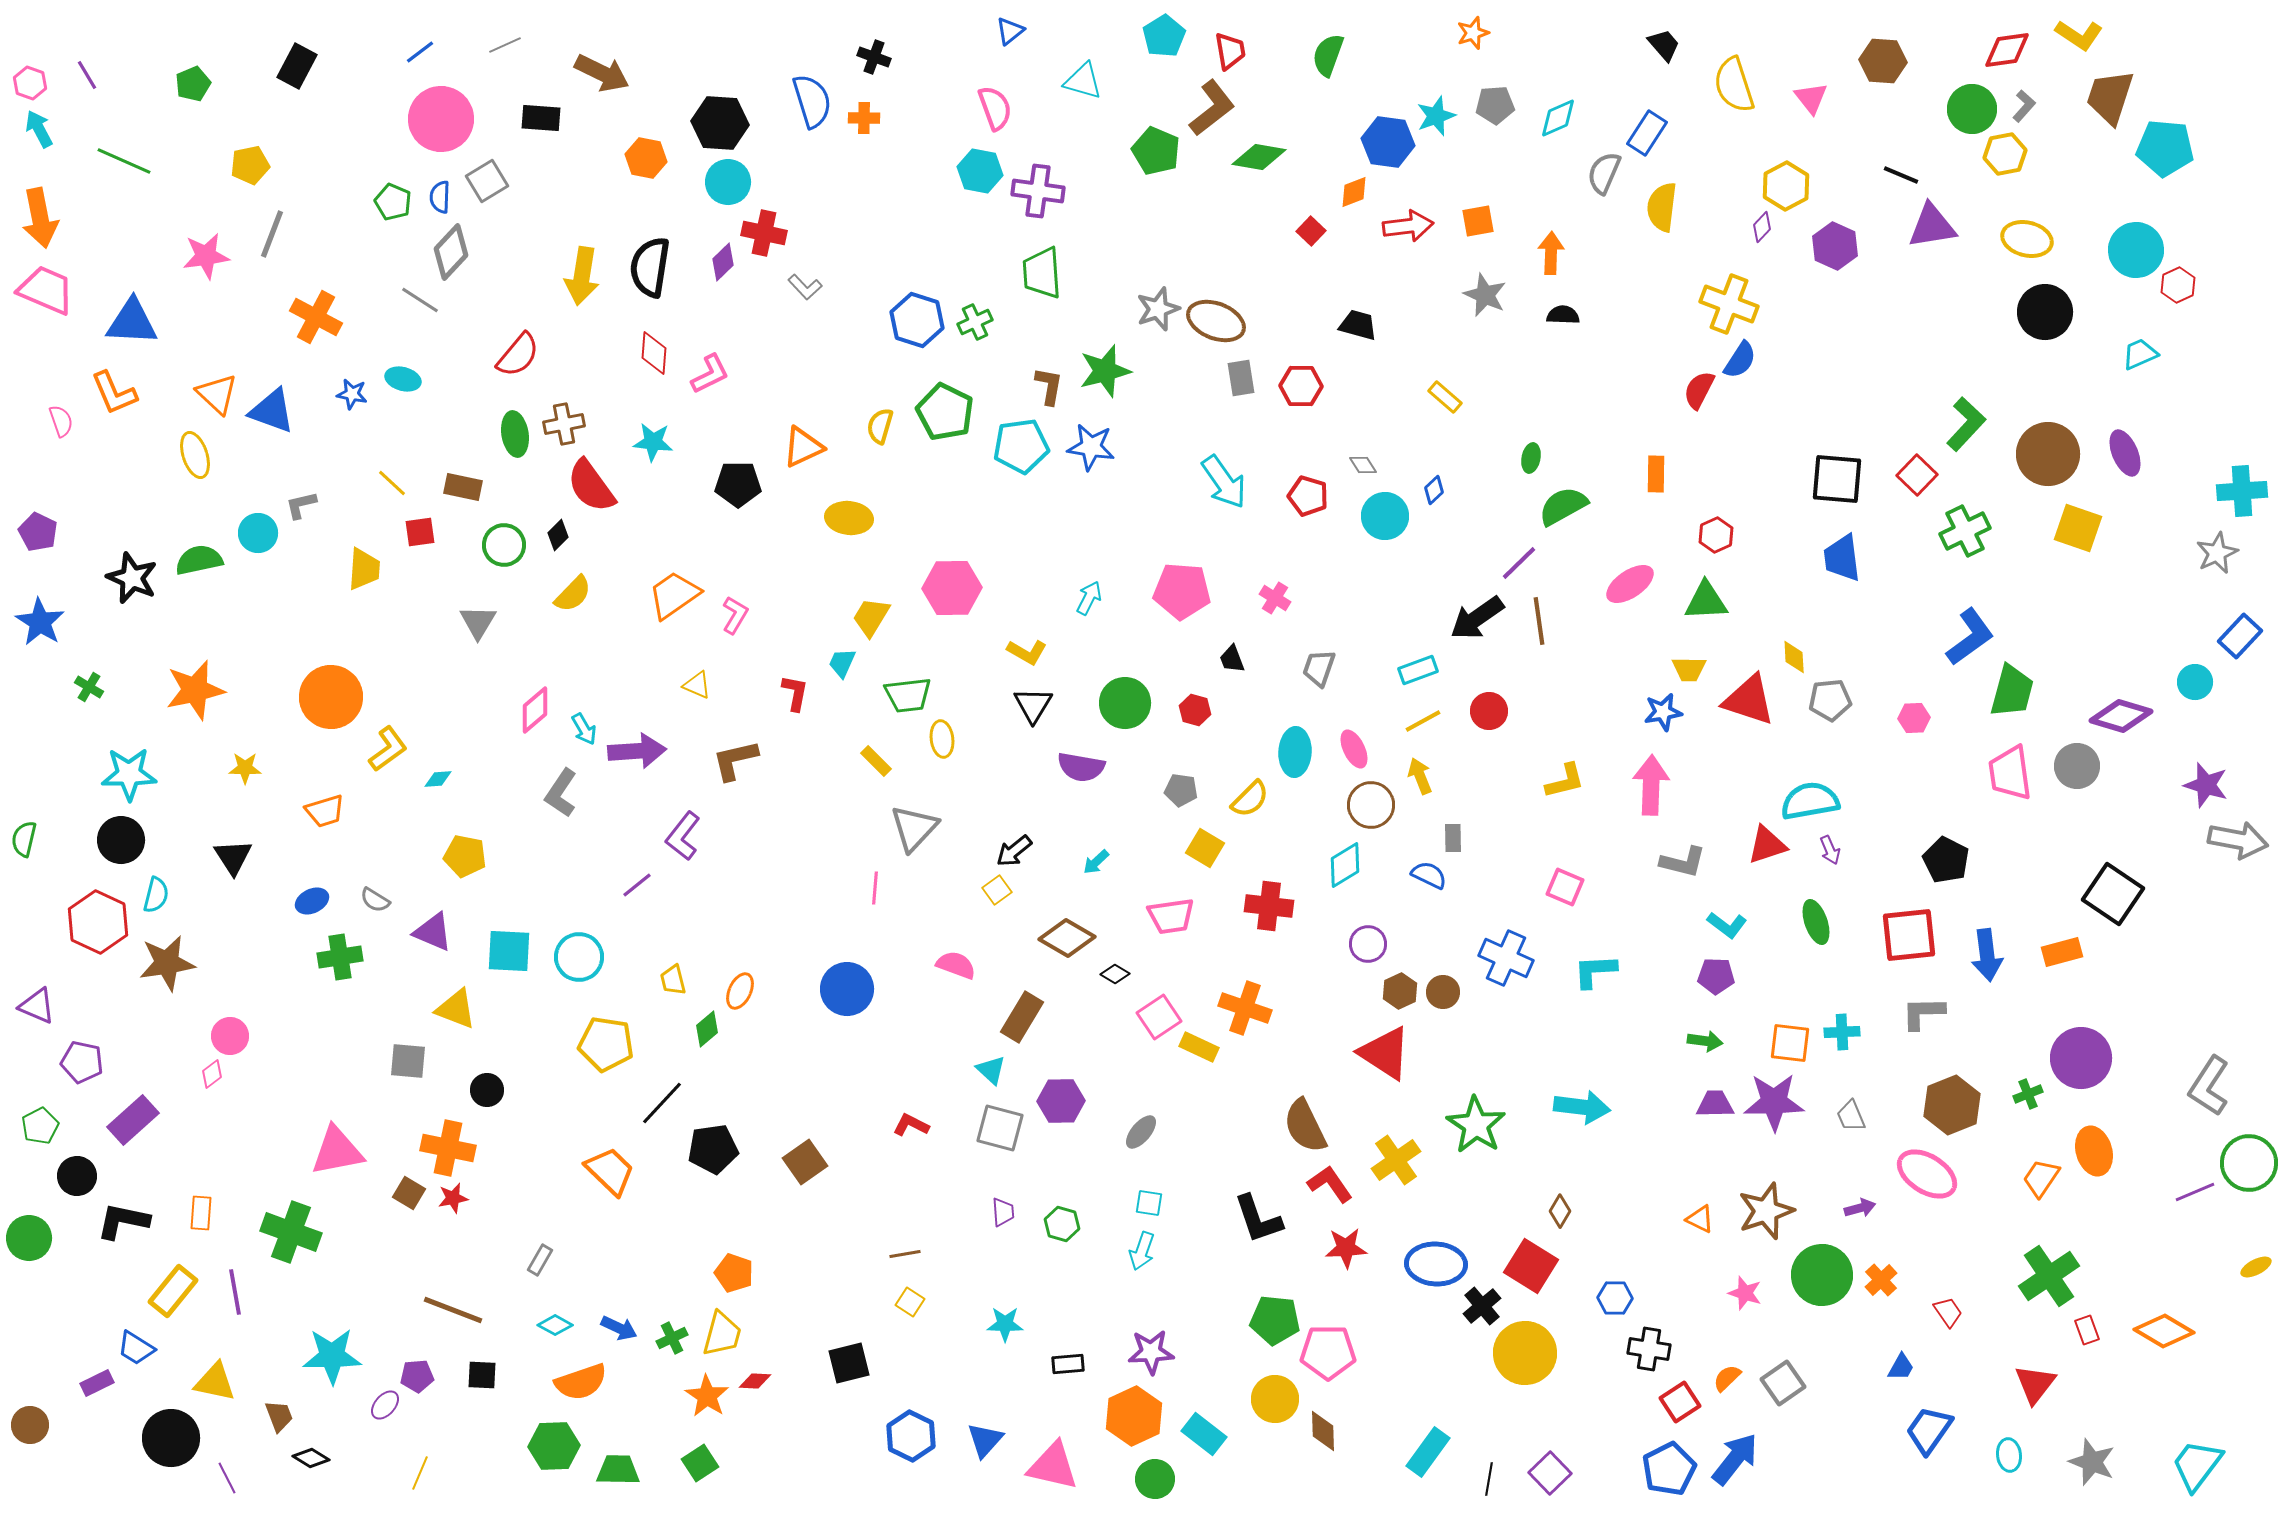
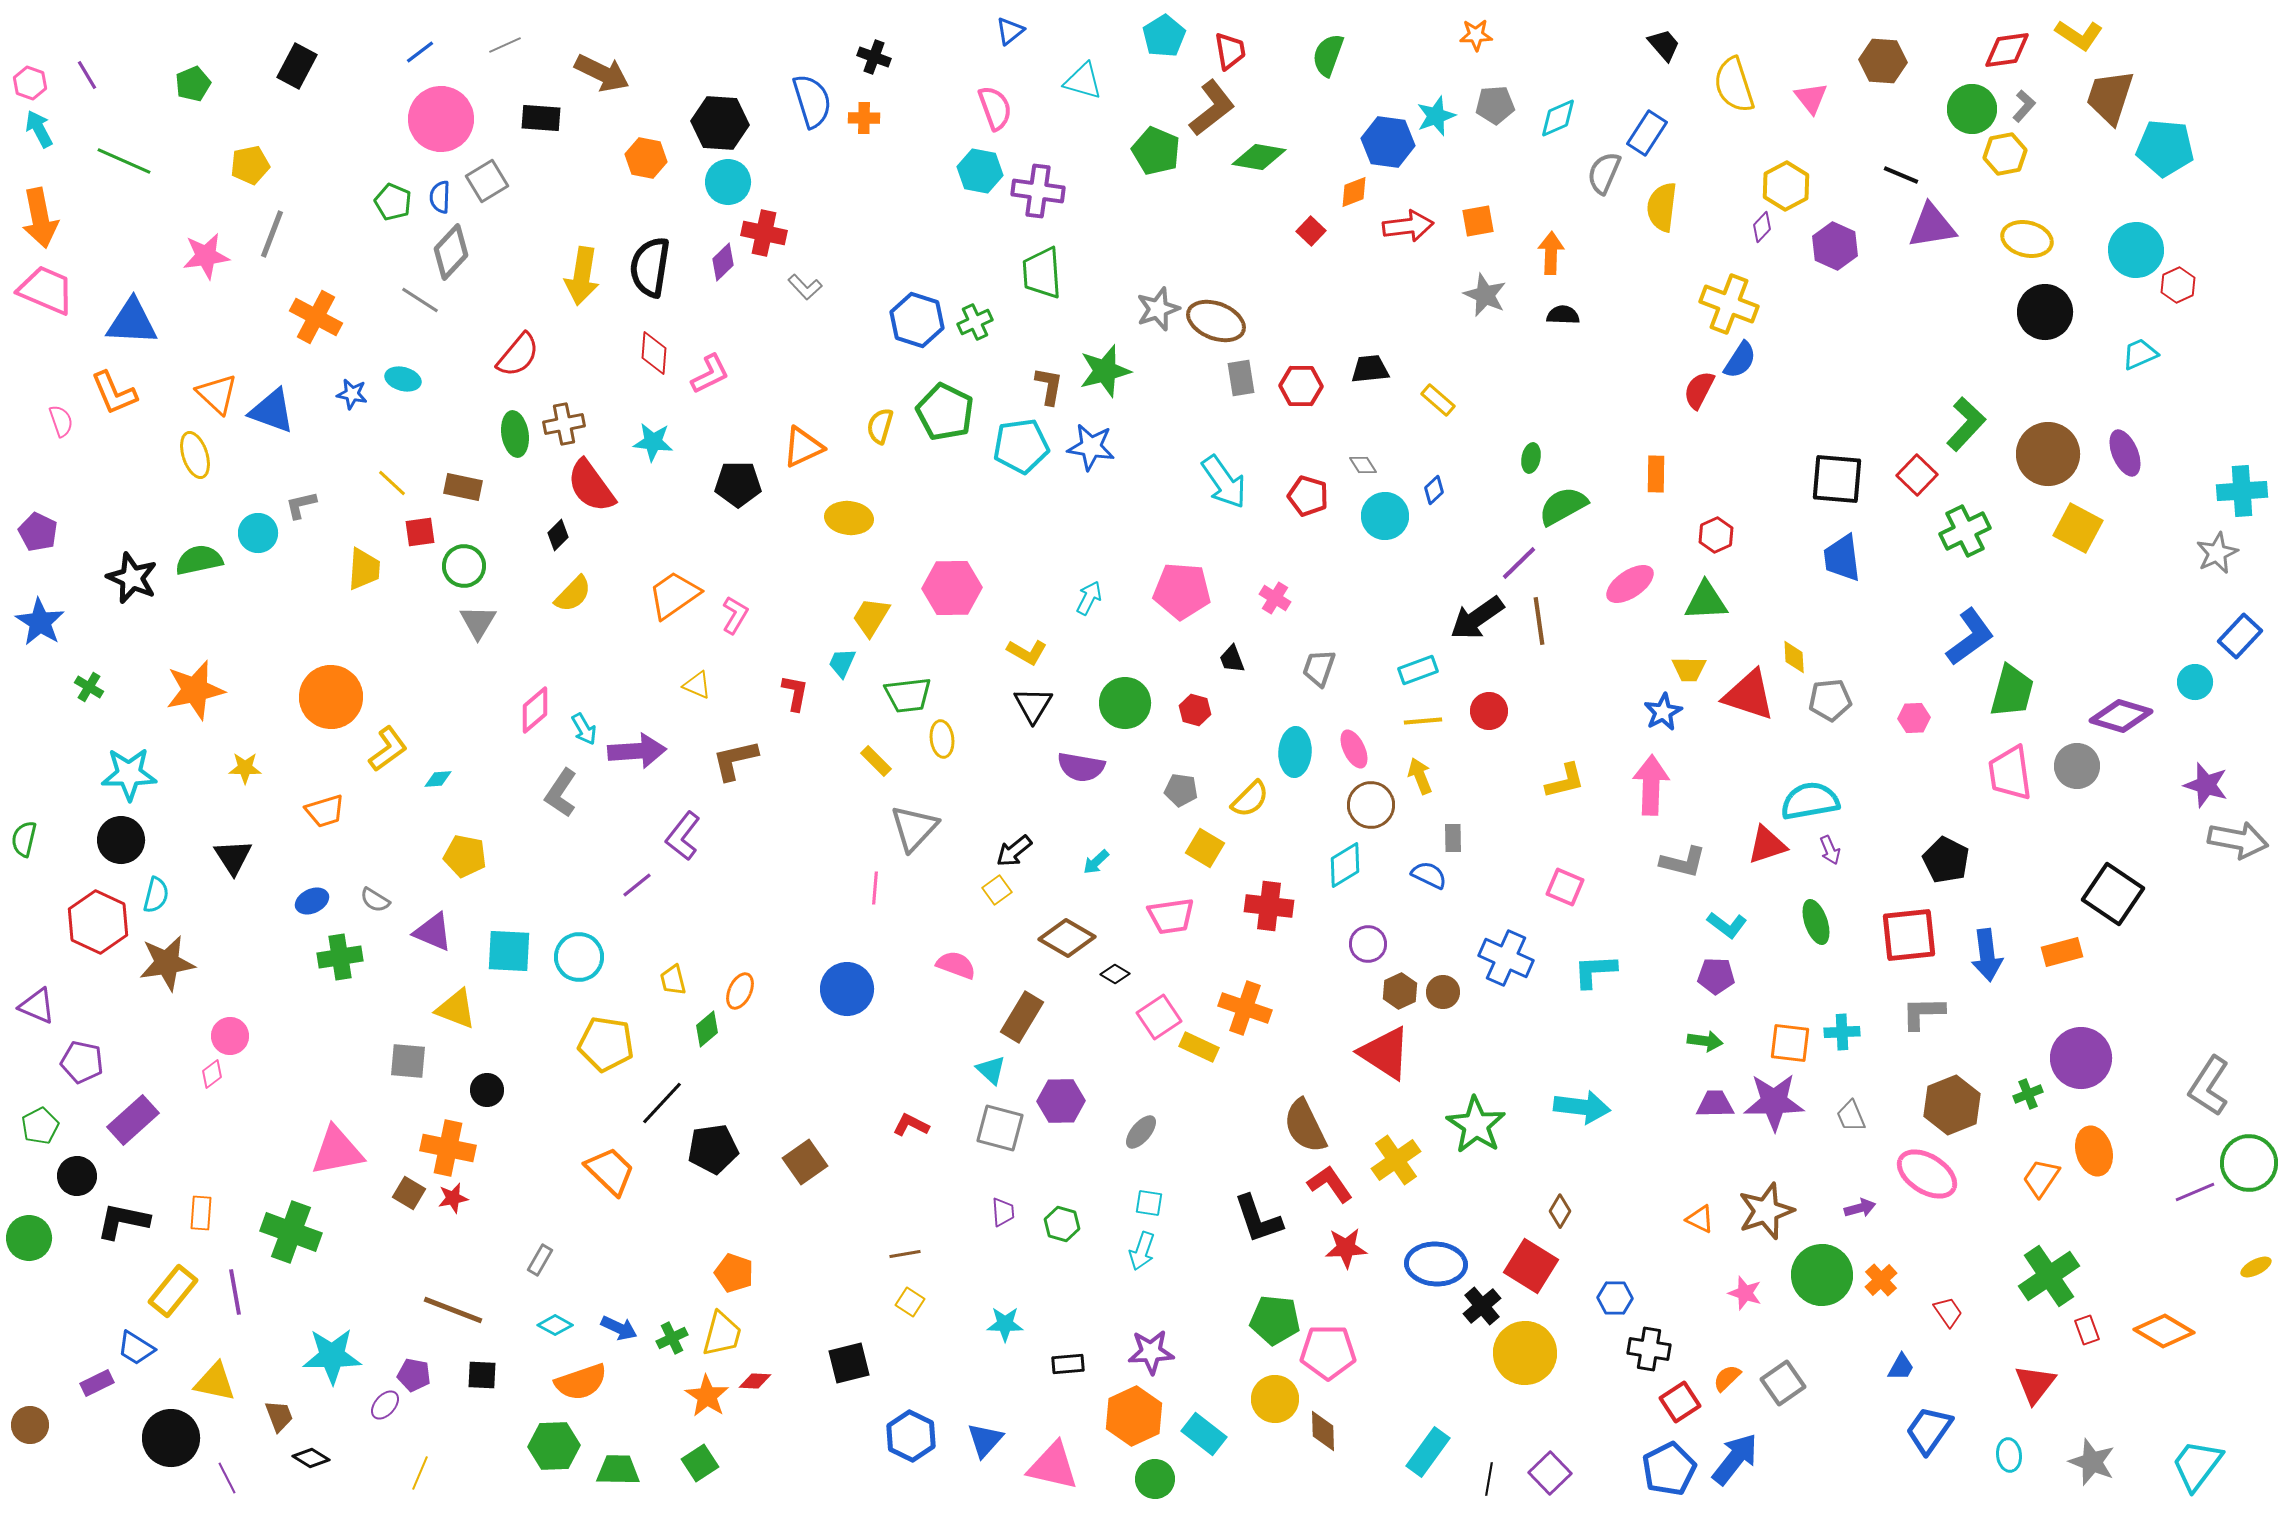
orange star at (1473, 33): moved 3 px right, 2 px down; rotated 16 degrees clockwise
black trapezoid at (1358, 325): moved 12 px right, 44 px down; rotated 21 degrees counterclockwise
yellow rectangle at (1445, 397): moved 7 px left, 3 px down
yellow square at (2078, 528): rotated 9 degrees clockwise
green circle at (504, 545): moved 40 px left, 21 px down
red triangle at (1749, 700): moved 5 px up
blue star at (1663, 712): rotated 18 degrees counterclockwise
yellow line at (1423, 721): rotated 24 degrees clockwise
purple pentagon at (417, 1376): moved 3 px left, 1 px up; rotated 16 degrees clockwise
